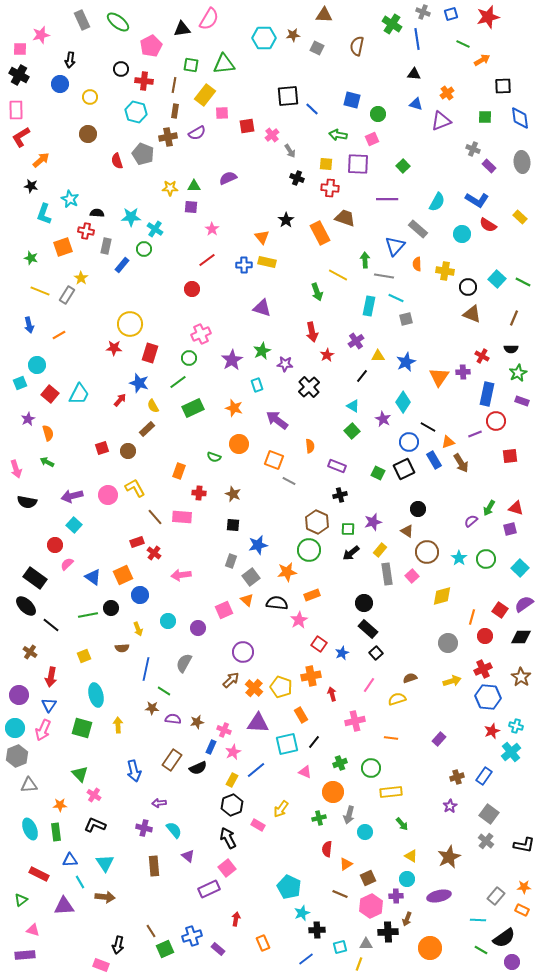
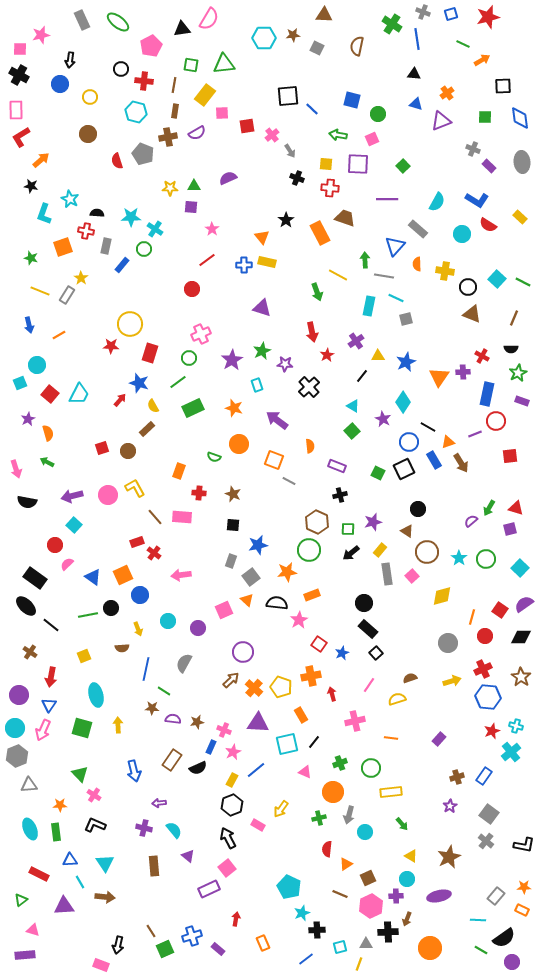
red star at (114, 348): moved 3 px left, 2 px up
